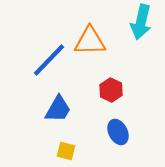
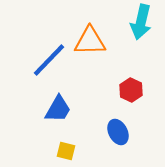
red hexagon: moved 20 px right
